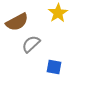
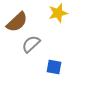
yellow star: rotated 18 degrees clockwise
brown semicircle: rotated 15 degrees counterclockwise
